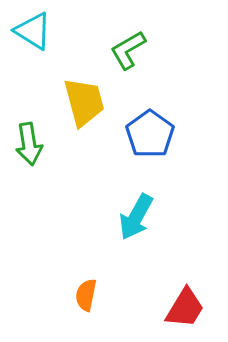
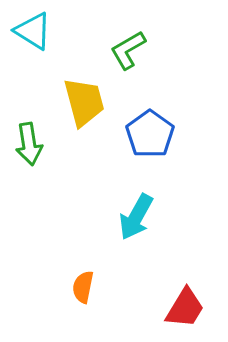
orange semicircle: moved 3 px left, 8 px up
